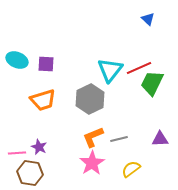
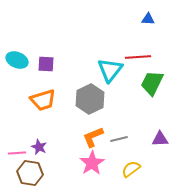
blue triangle: rotated 40 degrees counterclockwise
red line: moved 1 px left, 11 px up; rotated 20 degrees clockwise
